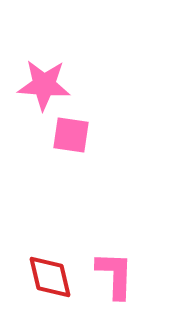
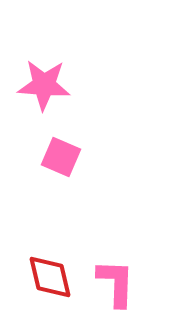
pink square: moved 10 px left, 22 px down; rotated 15 degrees clockwise
pink L-shape: moved 1 px right, 8 px down
